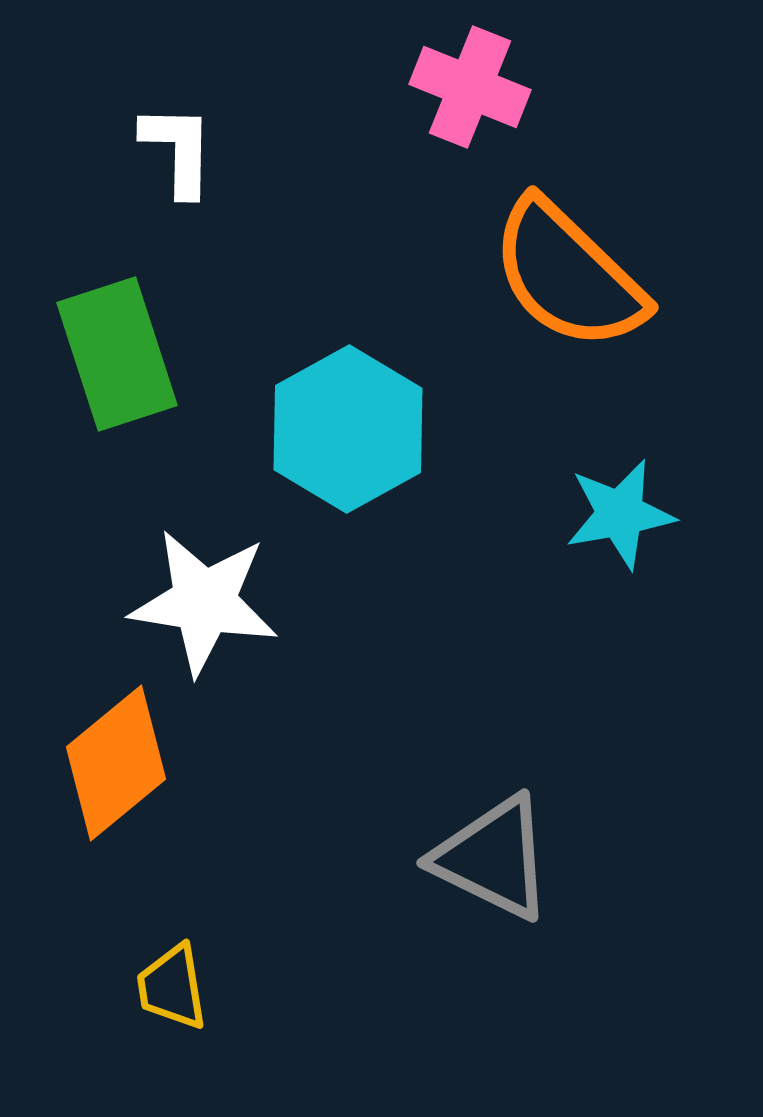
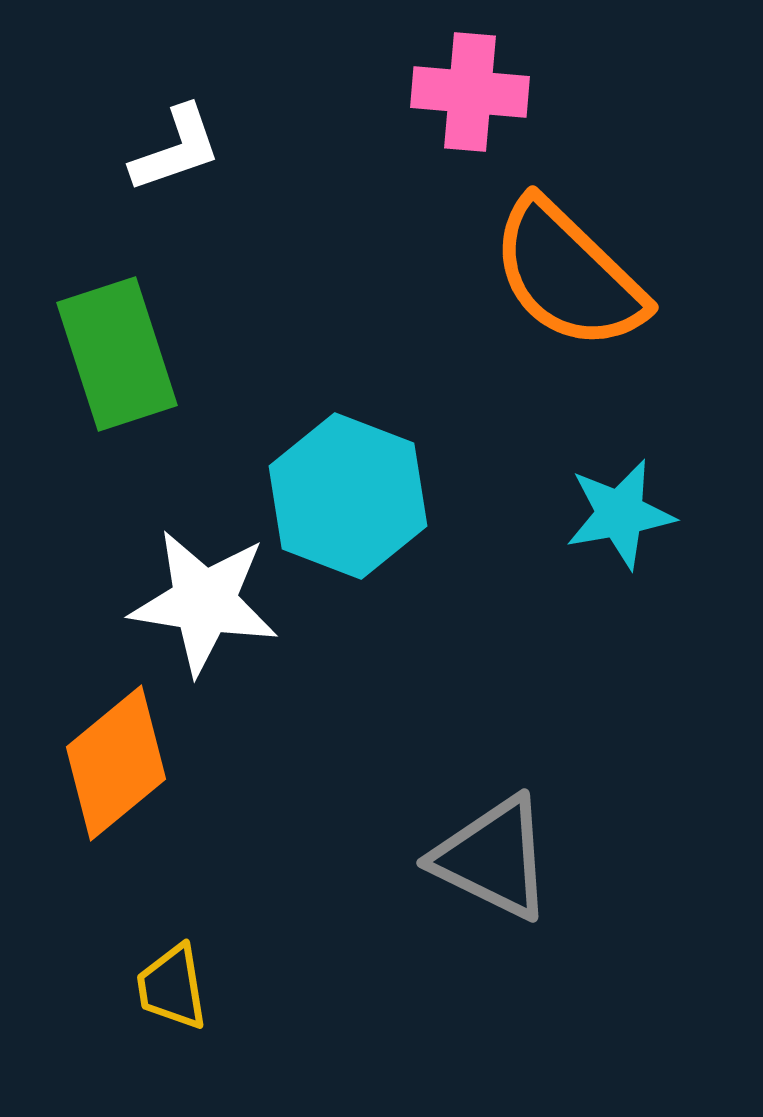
pink cross: moved 5 px down; rotated 17 degrees counterclockwise
white L-shape: moved 2 px left, 1 px up; rotated 70 degrees clockwise
cyan hexagon: moved 67 px down; rotated 10 degrees counterclockwise
